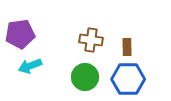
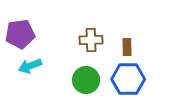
brown cross: rotated 10 degrees counterclockwise
green circle: moved 1 px right, 3 px down
